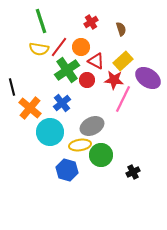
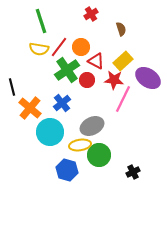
red cross: moved 8 px up
green circle: moved 2 px left
